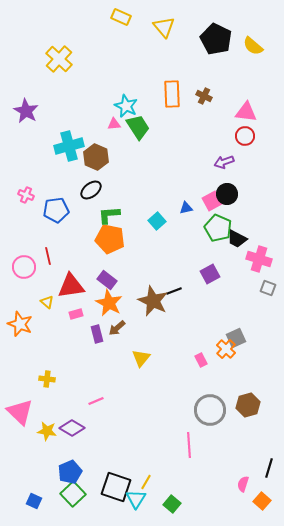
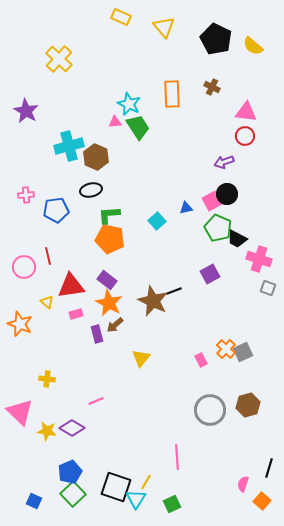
brown cross at (204, 96): moved 8 px right, 9 px up
cyan star at (126, 106): moved 3 px right, 2 px up
pink triangle at (114, 124): moved 1 px right, 2 px up
black ellipse at (91, 190): rotated 25 degrees clockwise
pink cross at (26, 195): rotated 28 degrees counterclockwise
brown arrow at (117, 328): moved 2 px left, 3 px up
gray square at (236, 338): moved 7 px right, 14 px down
pink line at (189, 445): moved 12 px left, 12 px down
green square at (172, 504): rotated 24 degrees clockwise
